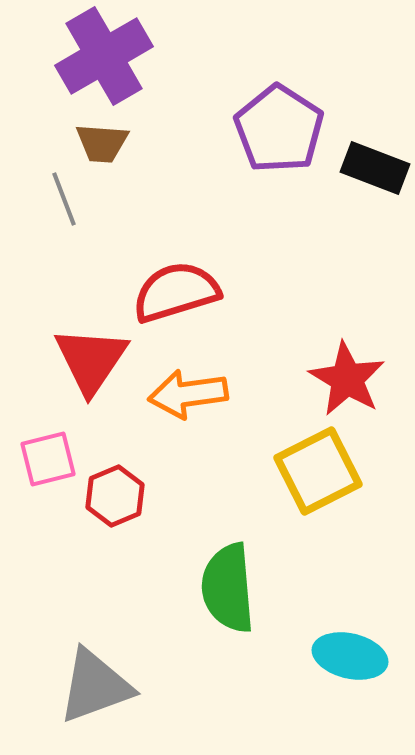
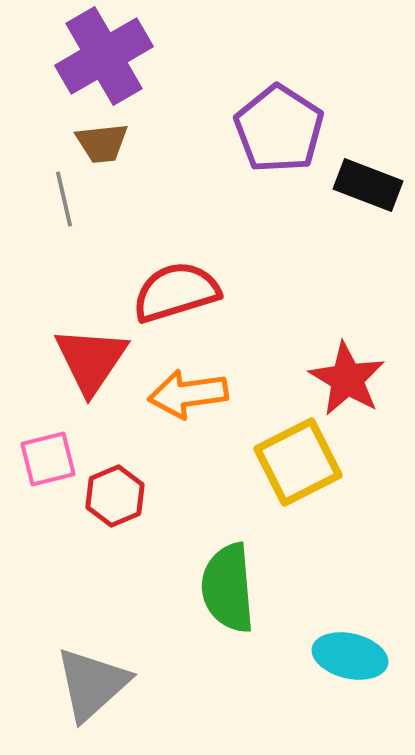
brown trapezoid: rotated 10 degrees counterclockwise
black rectangle: moved 7 px left, 17 px down
gray line: rotated 8 degrees clockwise
yellow square: moved 20 px left, 9 px up
gray triangle: moved 3 px left, 2 px up; rotated 22 degrees counterclockwise
